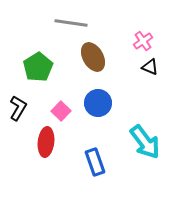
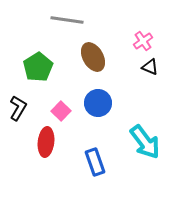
gray line: moved 4 px left, 3 px up
